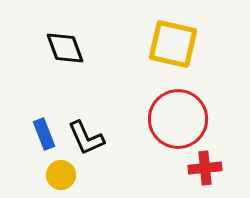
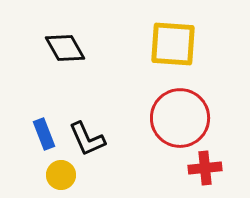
yellow square: rotated 9 degrees counterclockwise
black diamond: rotated 9 degrees counterclockwise
red circle: moved 2 px right, 1 px up
black L-shape: moved 1 px right, 1 px down
